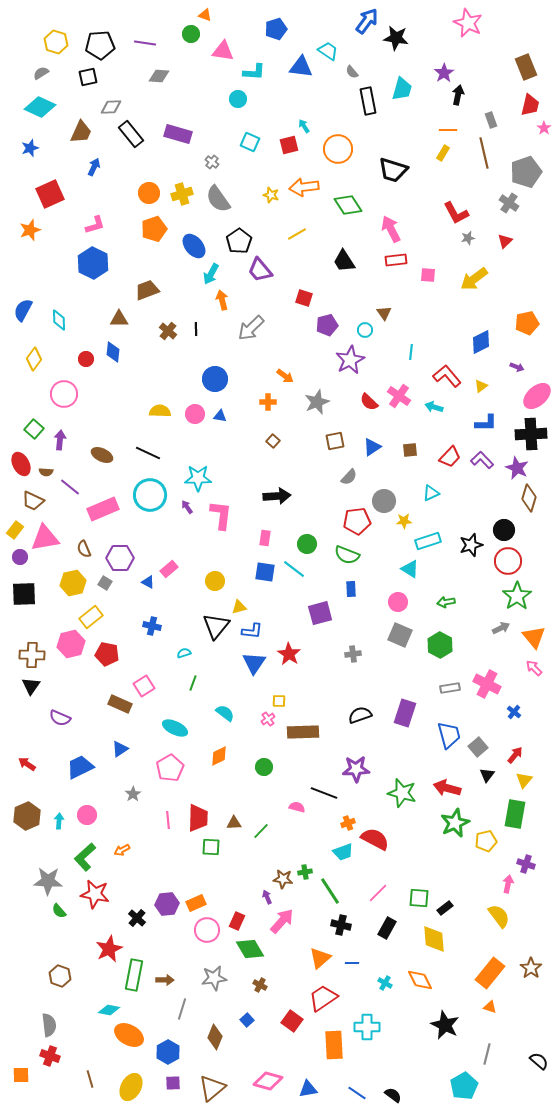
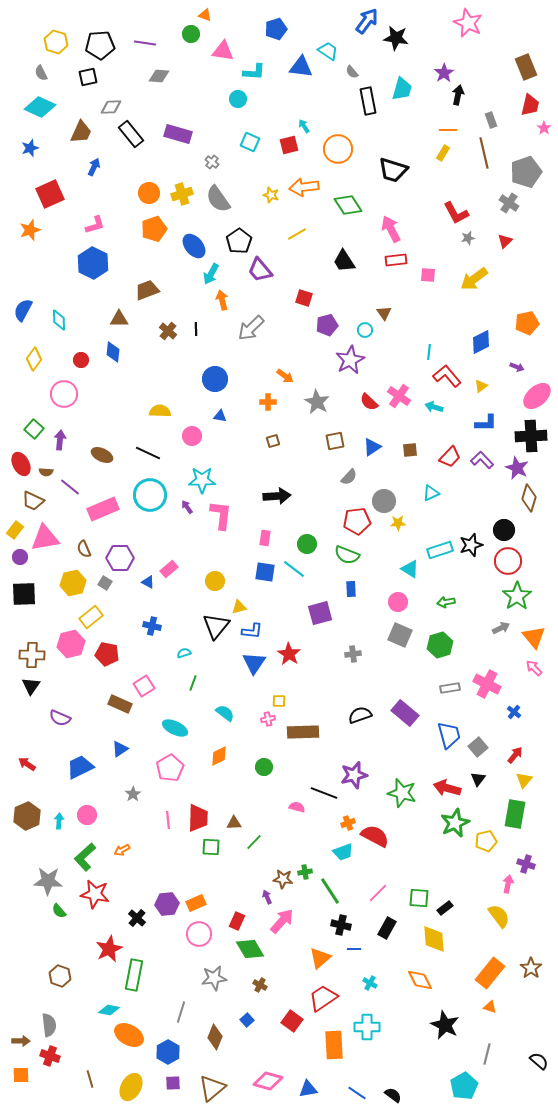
gray semicircle at (41, 73): rotated 84 degrees counterclockwise
cyan line at (411, 352): moved 18 px right
red circle at (86, 359): moved 5 px left, 1 px down
gray star at (317, 402): rotated 20 degrees counterclockwise
pink circle at (195, 414): moved 3 px left, 22 px down
black cross at (531, 434): moved 2 px down
brown square at (273, 441): rotated 32 degrees clockwise
cyan star at (198, 478): moved 4 px right, 2 px down
yellow star at (404, 521): moved 6 px left, 2 px down
cyan rectangle at (428, 541): moved 12 px right, 9 px down
green hexagon at (440, 645): rotated 15 degrees clockwise
purple rectangle at (405, 713): rotated 68 degrees counterclockwise
pink cross at (268, 719): rotated 24 degrees clockwise
purple star at (356, 769): moved 2 px left, 6 px down; rotated 12 degrees counterclockwise
black triangle at (487, 775): moved 9 px left, 4 px down
green line at (261, 831): moved 7 px left, 11 px down
red semicircle at (375, 839): moved 3 px up
pink circle at (207, 930): moved 8 px left, 4 px down
blue line at (352, 963): moved 2 px right, 14 px up
brown arrow at (165, 980): moved 144 px left, 61 px down
cyan cross at (385, 983): moved 15 px left
gray line at (182, 1009): moved 1 px left, 3 px down
